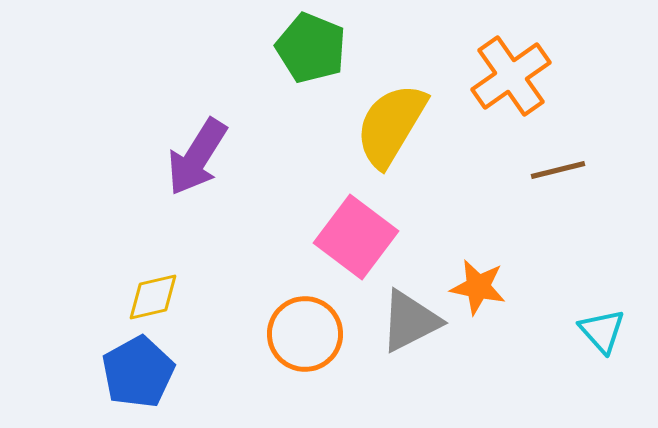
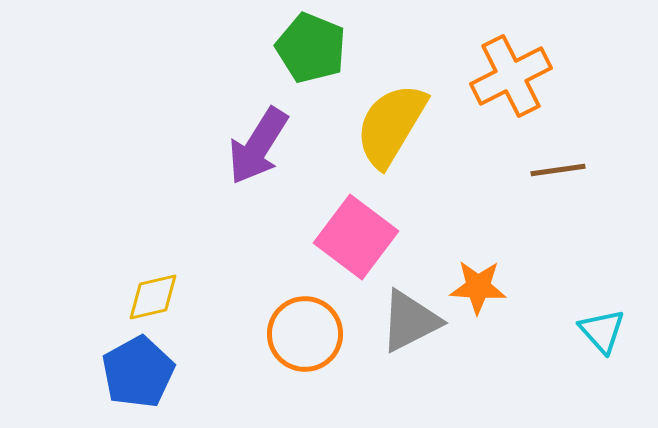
orange cross: rotated 8 degrees clockwise
purple arrow: moved 61 px right, 11 px up
brown line: rotated 6 degrees clockwise
orange star: rotated 8 degrees counterclockwise
